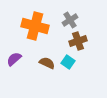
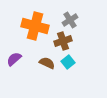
brown cross: moved 15 px left
cyan square: rotated 16 degrees clockwise
